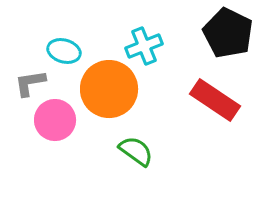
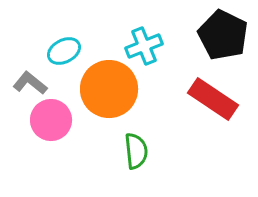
black pentagon: moved 5 px left, 2 px down
cyan ellipse: rotated 44 degrees counterclockwise
gray L-shape: rotated 48 degrees clockwise
red rectangle: moved 2 px left, 1 px up
pink circle: moved 4 px left
green semicircle: rotated 48 degrees clockwise
